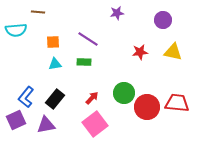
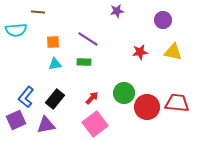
purple star: moved 2 px up
